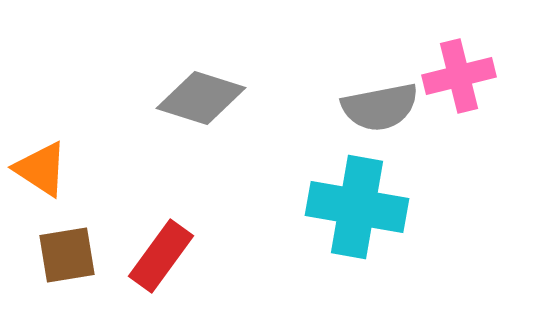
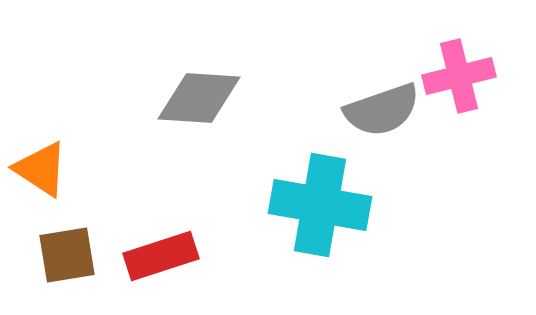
gray diamond: moved 2 px left; rotated 14 degrees counterclockwise
gray semicircle: moved 2 px right, 3 px down; rotated 8 degrees counterclockwise
cyan cross: moved 37 px left, 2 px up
red rectangle: rotated 36 degrees clockwise
